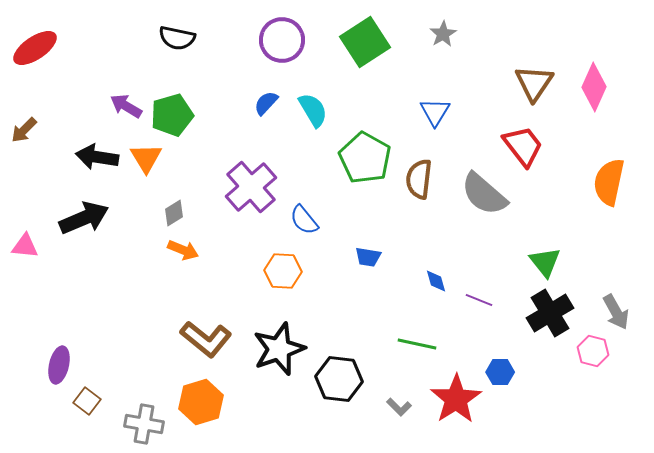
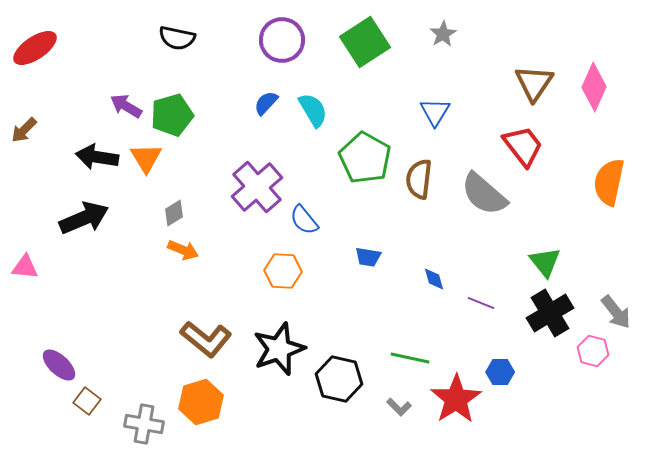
purple cross at (251, 187): moved 6 px right
pink triangle at (25, 246): moved 21 px down
blue diamond at (436, 281): moved 2 px left, 2 px up
purple line at (479, 300): moved 2 px right, 3 px down
gray arrow at (616, 312): rotated 9 degrees counterclockwise
green line at (417, 344): moved 7 px left, 14 px down
purple ellipse at (59, 365): rotated 60 degrees counterclockwise
black hexagon at (339, 379): rotated 6 degrees clockwise
